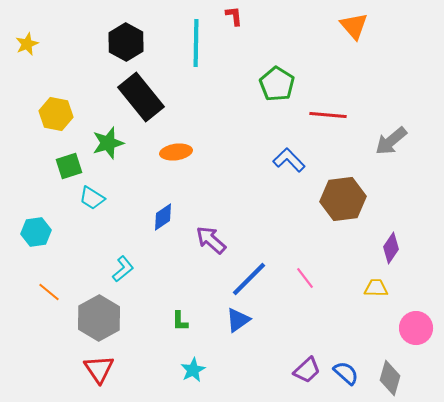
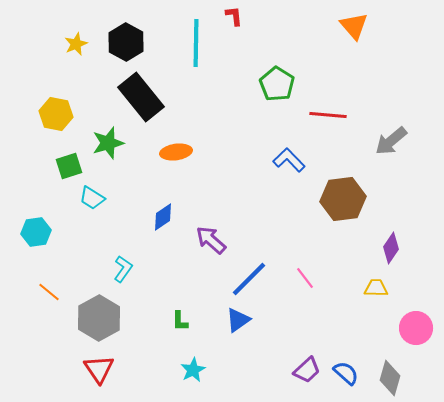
yellow star: moved 49 px right
cyan L-shape: rotated 16 degrees counterclockwise
